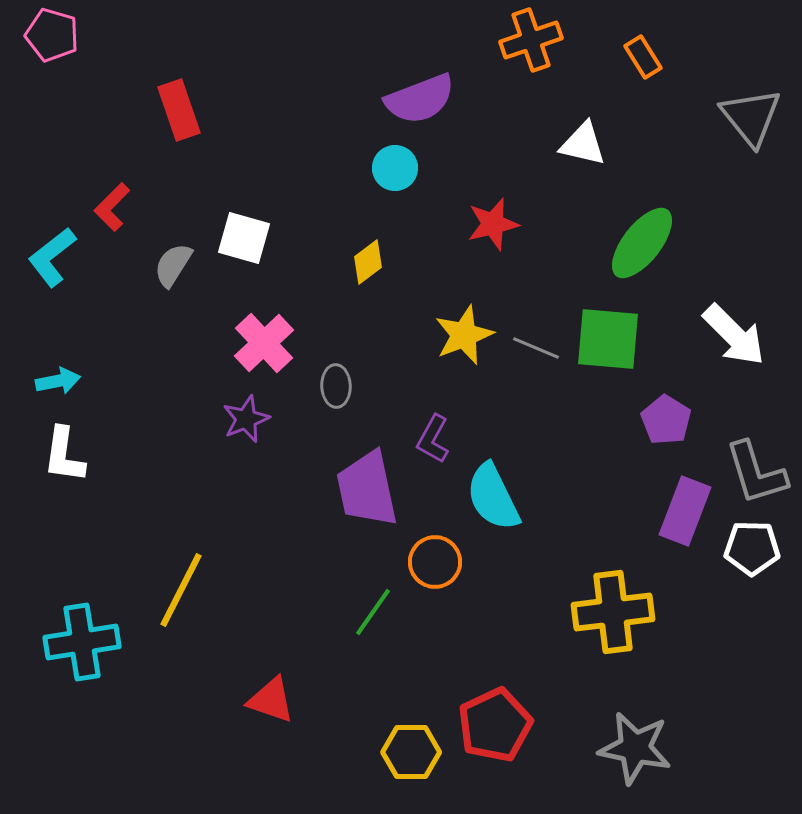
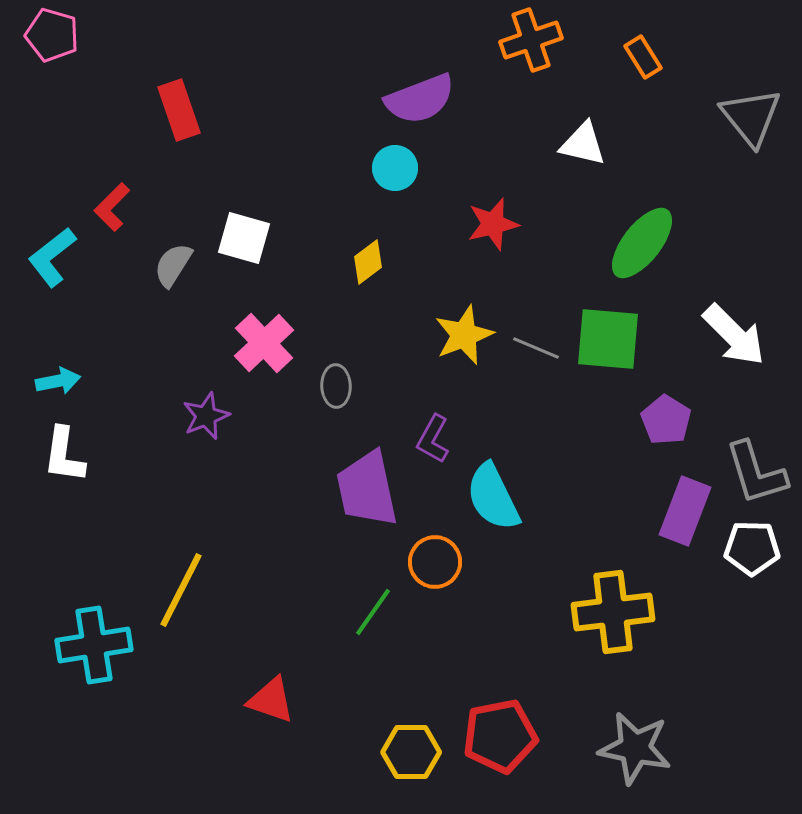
purple star: moved 40 px left, 3 px up
cyan cross: moved 12 px right, 3 px down
red pentagon: moved 5 px right, 11 px down; rotated 14 degrees clockwise
